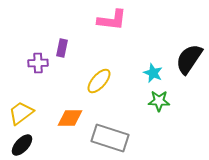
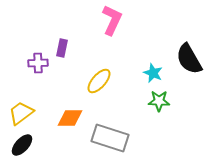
pink L-shape: rotated 72 degrees counterclockwise
black semicircle: rotated 64 degrees counterclockwise
